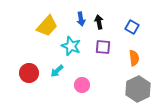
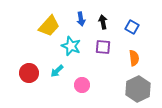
black arrow: moved 4 px right
yellow trapezoid: moved 2 px right
